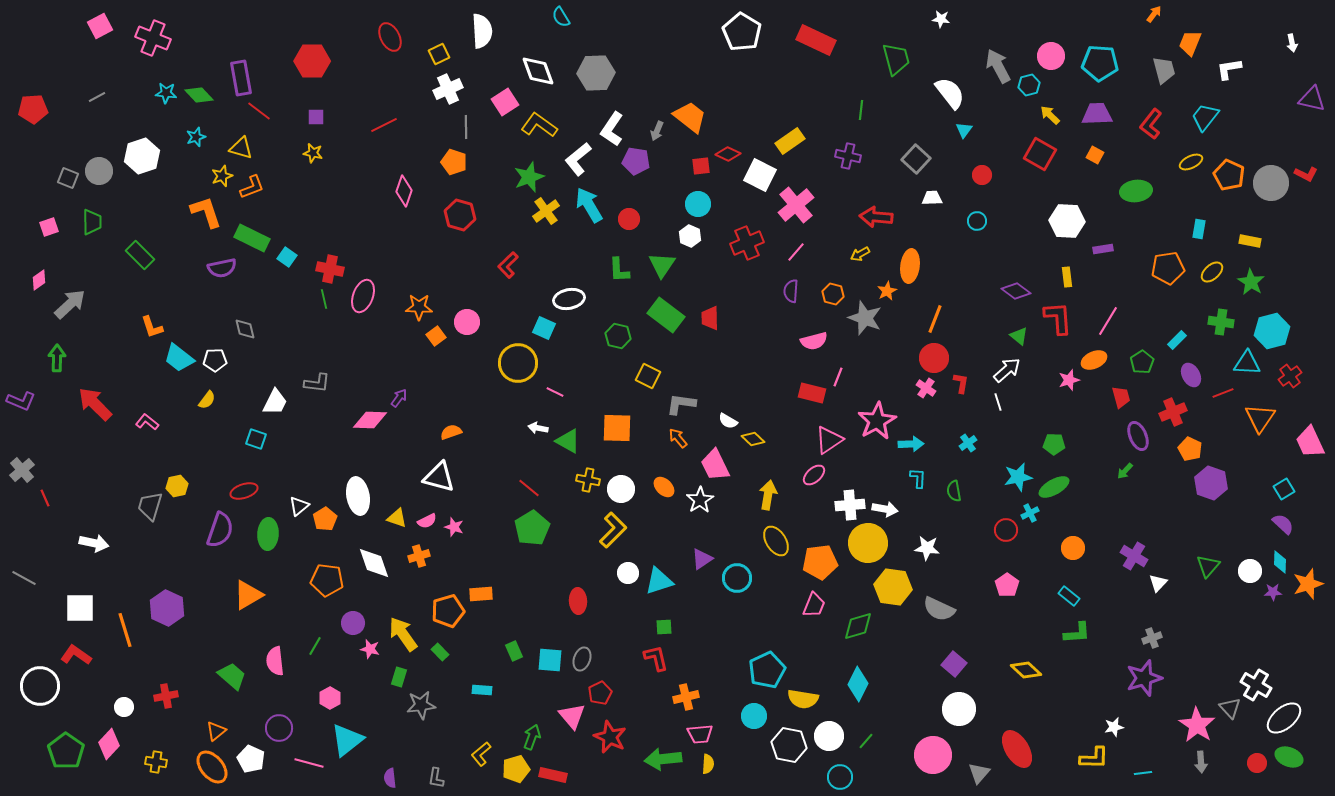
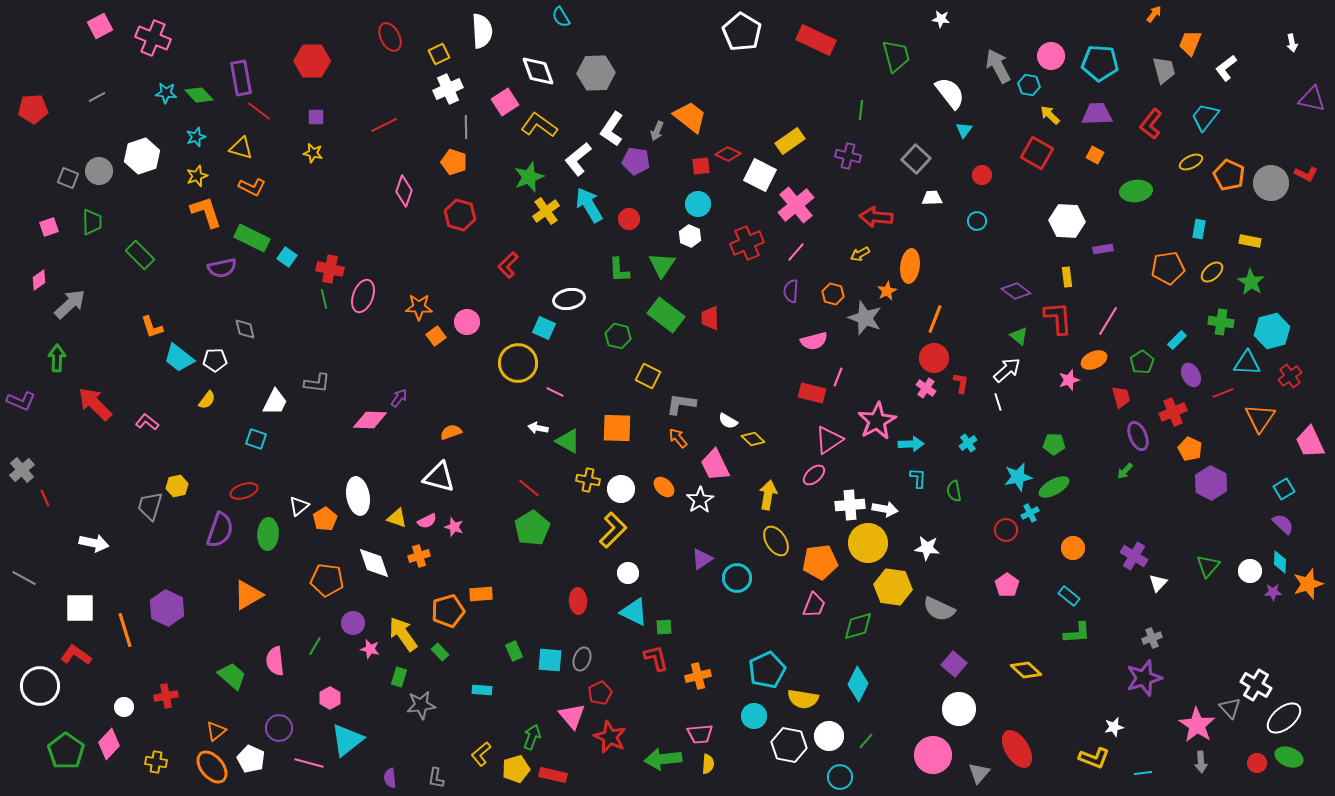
green trapezoid at (896, 59): moved 3 px up
white L-shape at (1229, 69): moved 3 px left, 1 px up; rotated 28 degrees counterclockwise
cyan hexagon at (1029, 85): rotated 25 degrees clockwise
red square at (1040, 154): moved 3 px left, 1 px up
yellow star at (222, 176): moved 25 px left
orange L-shape at (252, 187): rotated 48 degrees clockwise
purple hexagon at (1211, 483): rotated 8 degrees clockwise
cyan triangle at (659, 581): moved 25 px left, 31 px down; rotated 44 degrees clockwise
orange cross at (686, 697): moved 12 px right, 21 px up
yellow L-shape at (1094, 758): rotated 20 degrees clockwise
